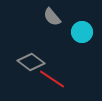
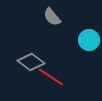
cyan circle: moved 7 px right, 8 px down
red line: moved 1 px left, 2 px up
